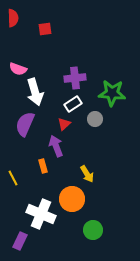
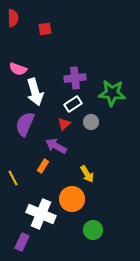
gray circle: moved 4 px left, 3 px down
purple arrow: rotated 40 degrees counterclockwise
orange rectangle: rotated 48 degrees clockwise
purple rectangle: moved 2 px right, 1 px down
